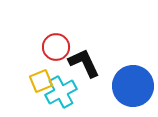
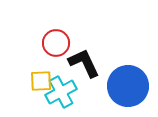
red circle: moved 4 px up
yellow square: rotated 20 degrees clockwise
blue circle: moved 5 px left
